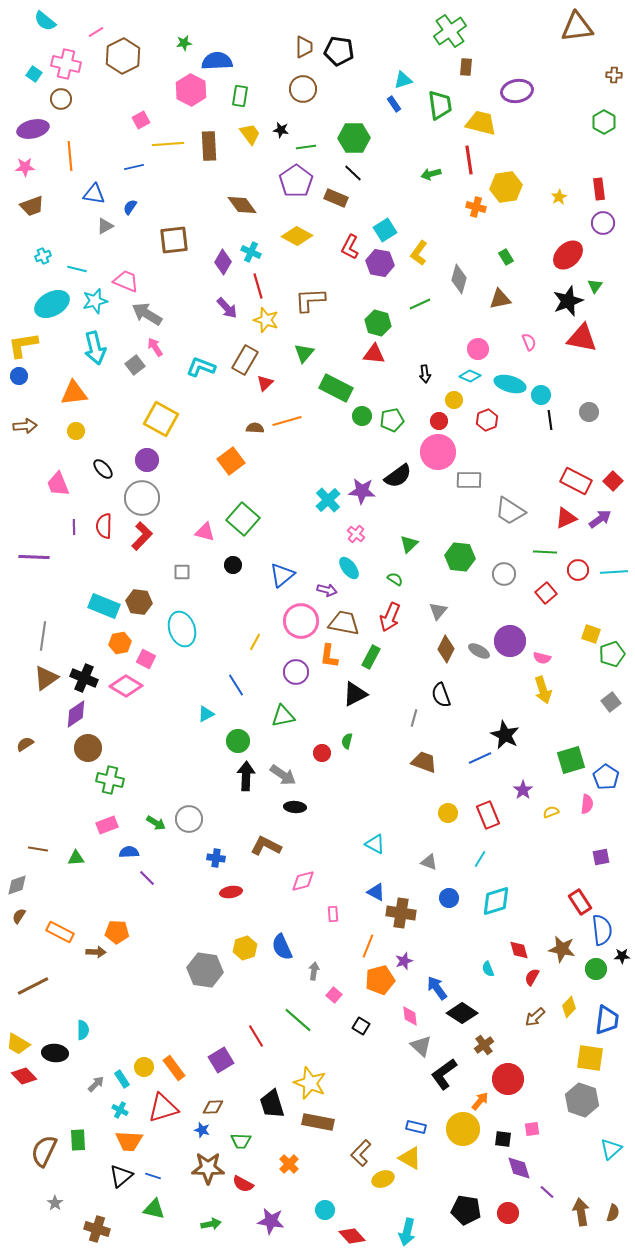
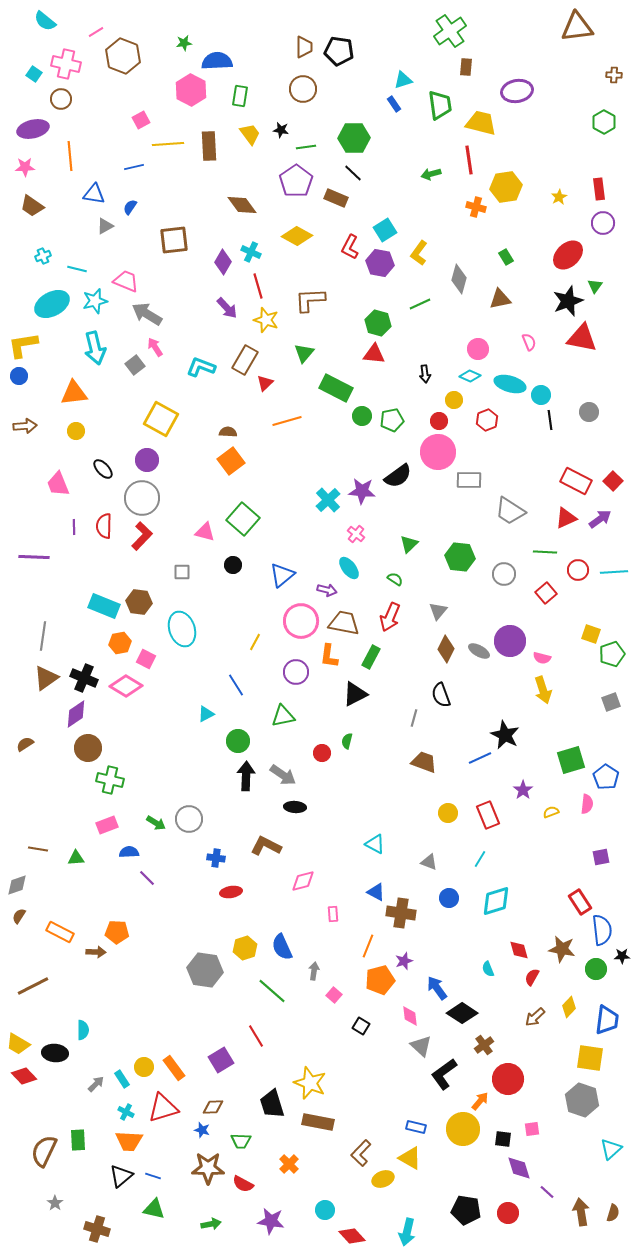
brown hexagon at (123, 56): rotated 12 degrees counterclockwise
brown trapezoid at (32, 206): rotated 55 degrees clockwise
brown semicircle at (255, 428): moved 27 px left, 4 px down
gray square at (611, 702): rotated 18 degrees clockwise
green line at (298, 1020): moved 26 px left, 29 px up
cyan cross at (120, 1110): moved 6 px right, 2 px down
